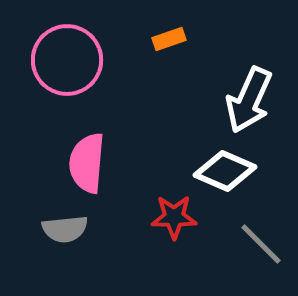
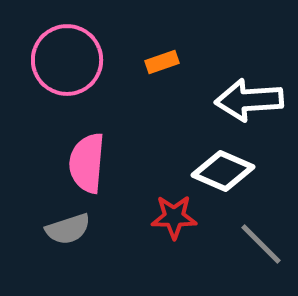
orange rectangle: moved 7 px left, 23 px down
white arrow: rotated 62 degrees clockwise
white diamond: moved 2 px left
gray semicircle: moved 3 px right; rotated 12 degrees counterclockwise
